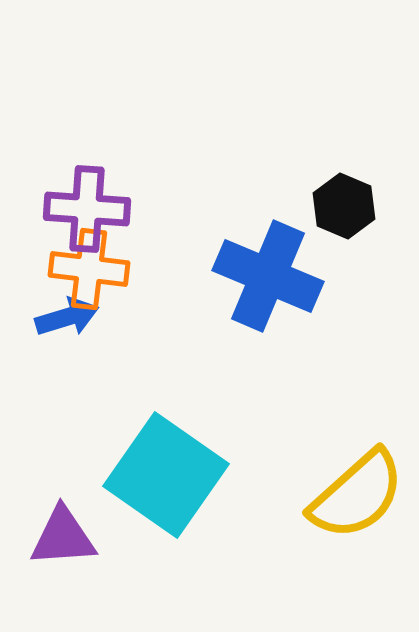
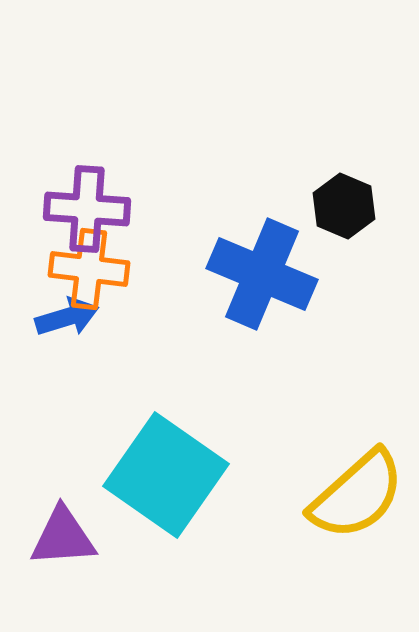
blue cross: moved 6 px left, 2 px up
